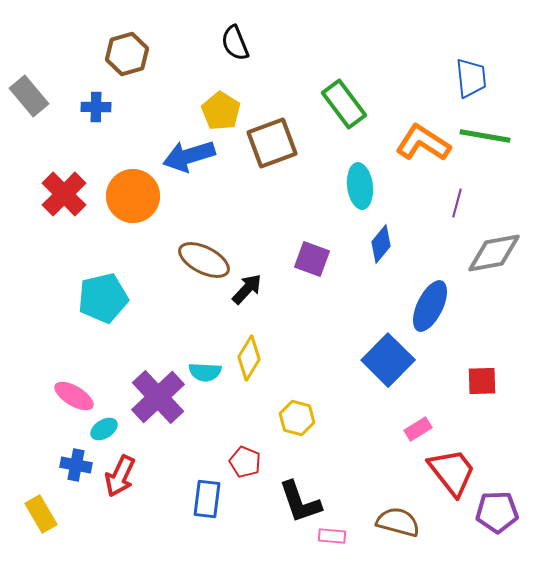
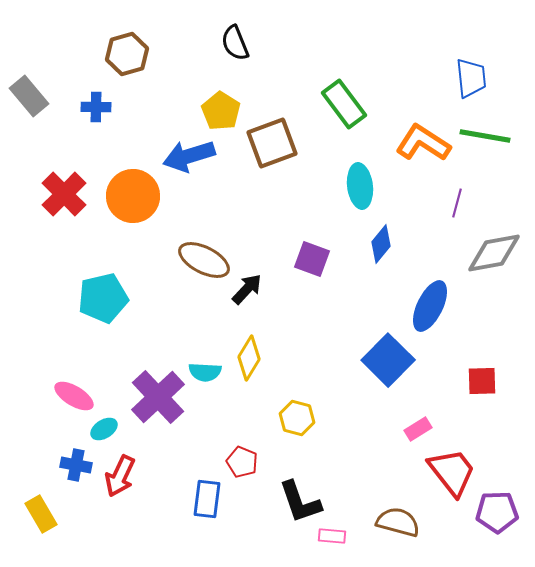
red pentagon at (245, 462): moved 3 px left
